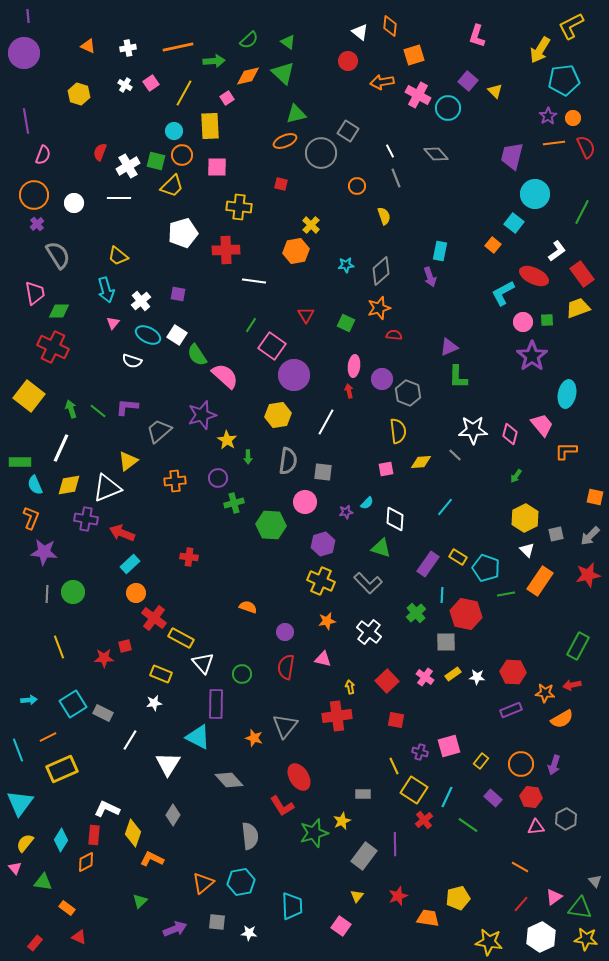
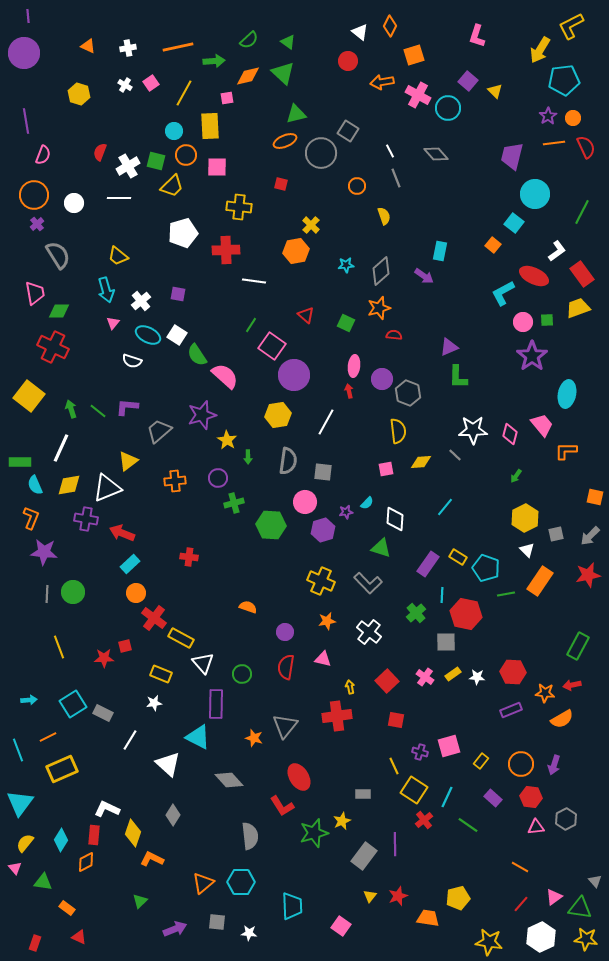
orange diamond at (390, 26): rotated 20 degrees clockwise
pink square at (227, 98): rotated 24 degrees clockwise
orange circle at (182, 155): moved 4 px right
purple arrow at (430, 277): moved 6 px left, 1 px up; rotated 36 degrees counterclockwise
red triangle at (306, 315): rotated 18 degrees counterclockwise
purple hexagon at (323, 544): moved 14 px up
white triangle at (168, 764): rotated 20 degrees counterclockwise
cyan hexagon at (241, 882): rotated 12 degrees clockwise
yellow triangle at (357, 896): moved 13 px right
red rectangle at (35, 943): rotated 21 degrees counterclockwise
